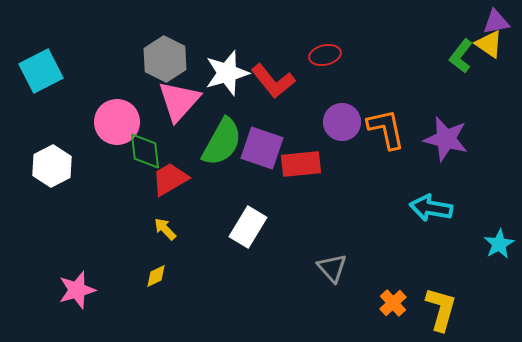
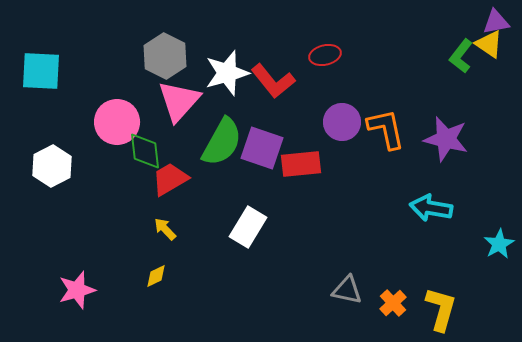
gray hexagon: moved 3 px up
cyan square: rotated 30 degrees clockwise
gray triangle: moved 15 px right, 22 px down; rotated 36 degrees counterclockwise
